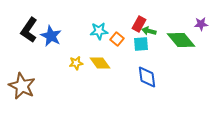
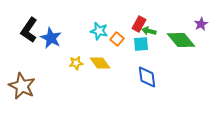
purple star: rotated 24 degrees counterclockwise
cyan star: rotated 18 degrees clockwise
blue star: moved 2 px down
